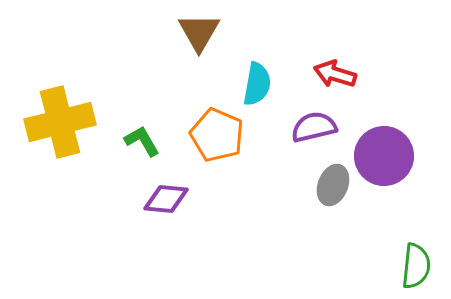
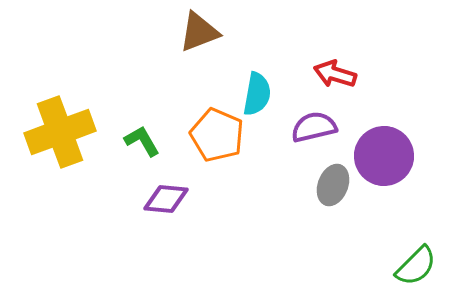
brown triangle: rotated 39 degrees clockwise
cyan semicircle: moved 10 px down
yellow cross: moved 10 px down; rotated 6 degrees counterclockwise
green semicircle: rotated 39 degrees clockwise
